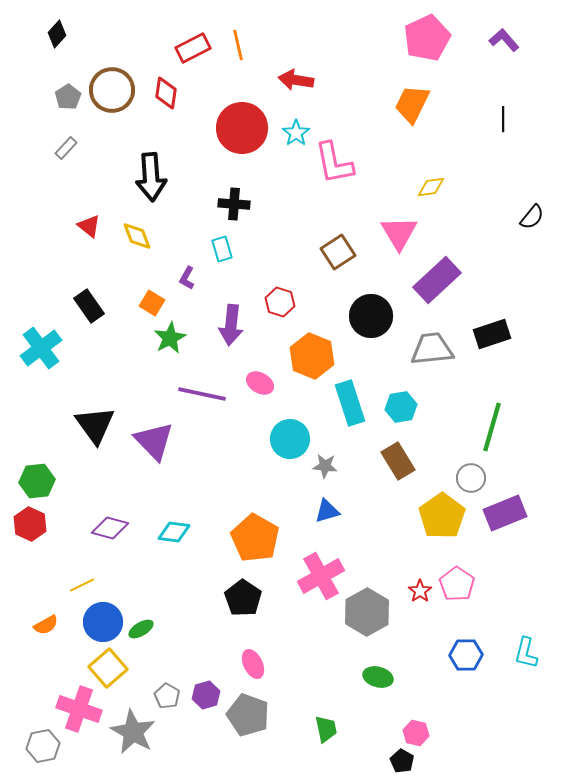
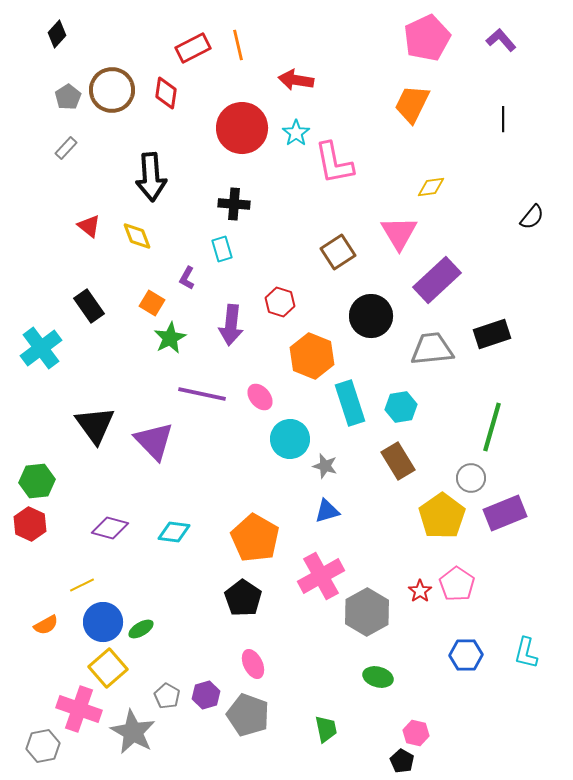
purple L-shape at (504, 40): moved 3 px left
pink ellipse at (260, 383): moved 14 px down; rotated 20 degrees clockwise
gray star at (325, 466): rotated 10 degrees clockwise
